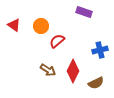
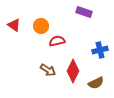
red semicircle: rotated 28 degrees clockwise
